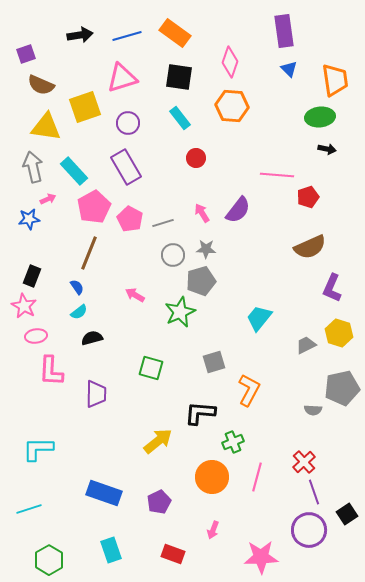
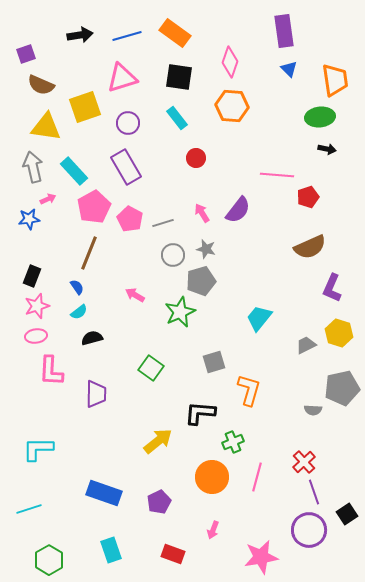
cyan rectangle at (180, 118): moved 3 px left
gray star at (206, 249): rotated 12 degrees clockwise
pink star at (24, 306): moved 13 px right; rotated 25 degrees clockwise
green square at (151, 368): rotated 20 degrees clockwise
orange L-shape at (249, 390): rotated 12 degrees counterclockwise
pink star at (261, 557): rotated 8 degrees counterclockwise
